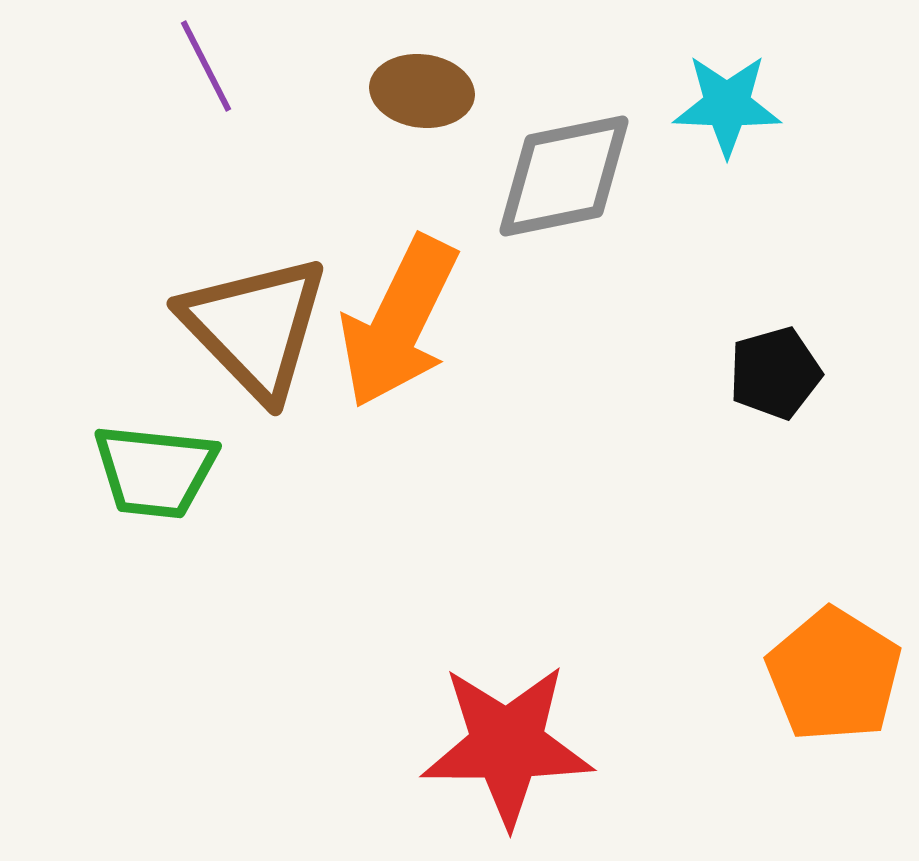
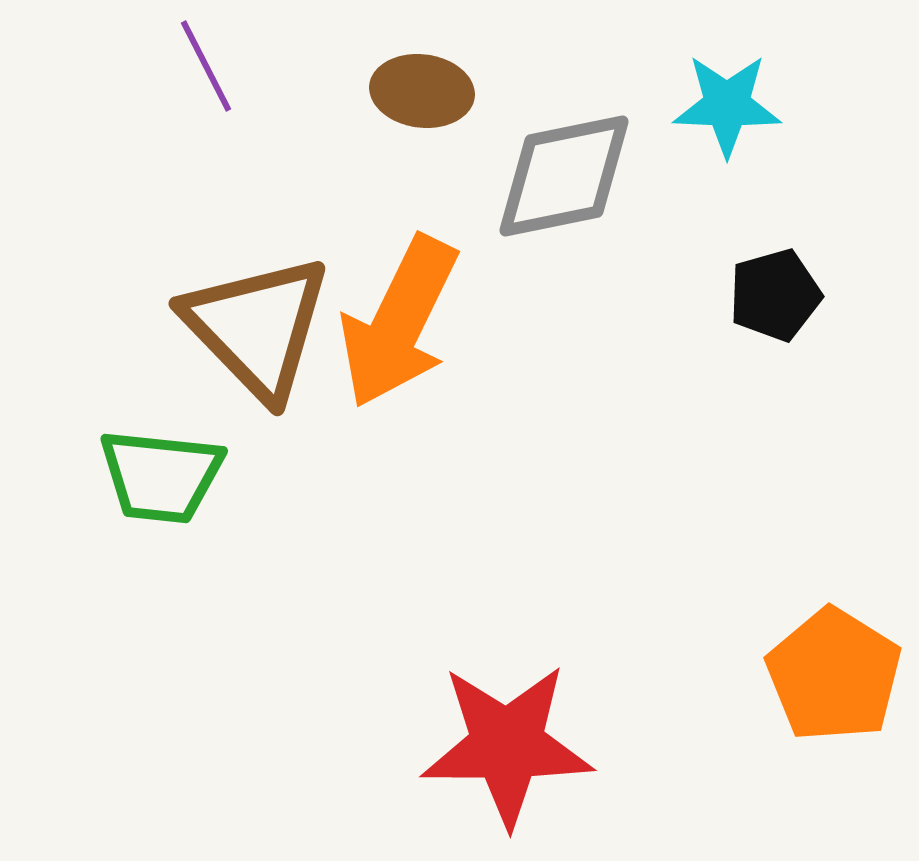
brown triangle: moved 2 px right
black pentagon: moved 78 px up
green trapezoid: moved 6 px right, 5 px down
